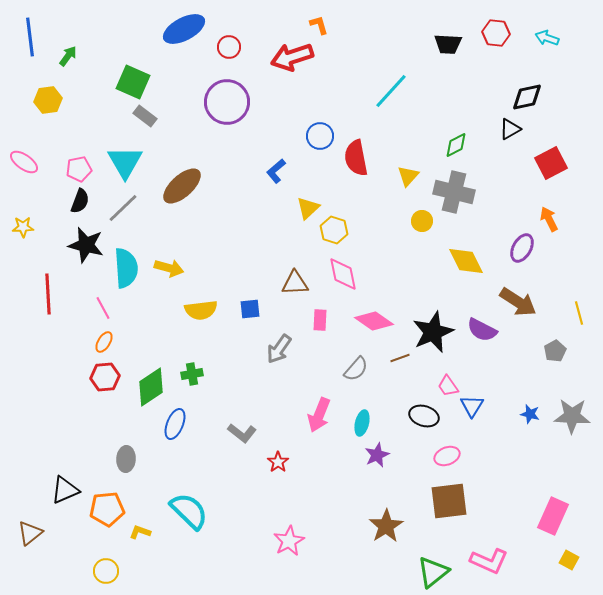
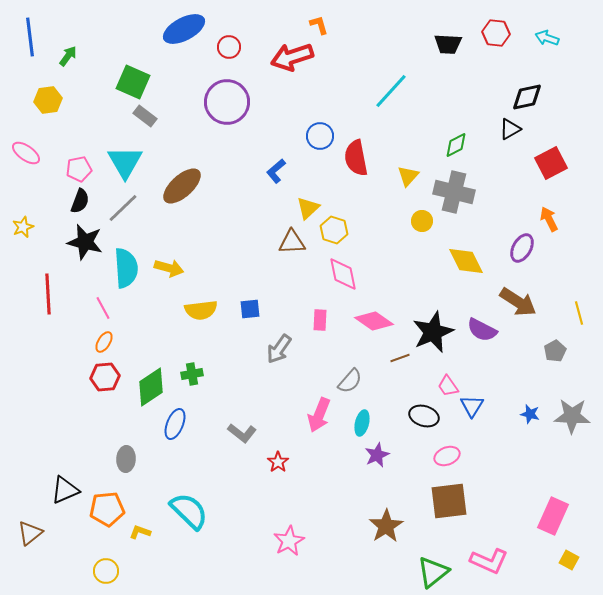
pink ellipse at (24, 162): moved 2 px right, 9 px up
yellow star at (23, 227): rotated 20 degrees counterclockwise
black star at (86, 245): moved 1 px left, 3 px up
brown triangle at (295, 283): moved 3 px left, 41 px up
gray semicircle at (356, 369): moved 6 px left, 12 px down
